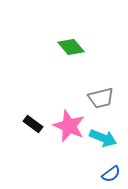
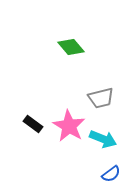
pink star: rotated 8 degrees clockwise
cyan arrow: moved 1 px down
